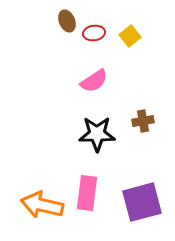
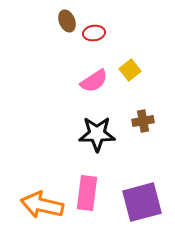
yellow square: moved 34 px down
